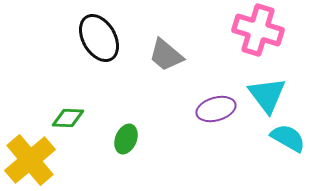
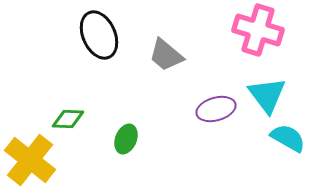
black ellipse: moved 3 px up; rotated 6 degrees clockwise
green diamond: moved 1 px down
yellow cross: rotated 12 degrees counterclockwise
